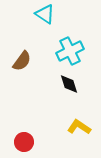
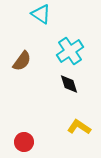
cyan triangle: moved 4 px left
cyan cross: rotated 8 degrees counterclockwise
